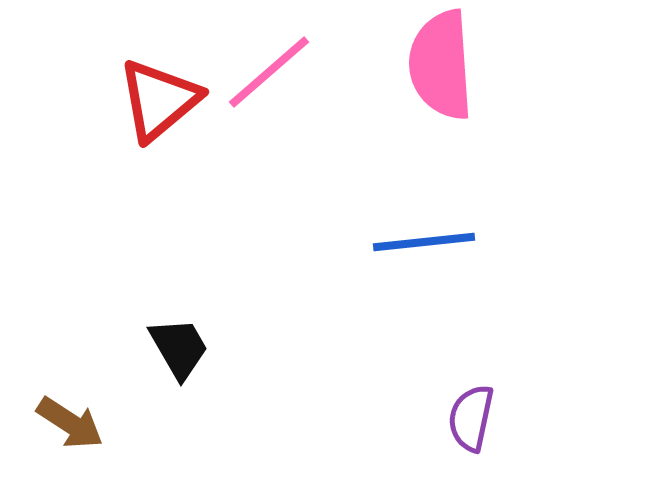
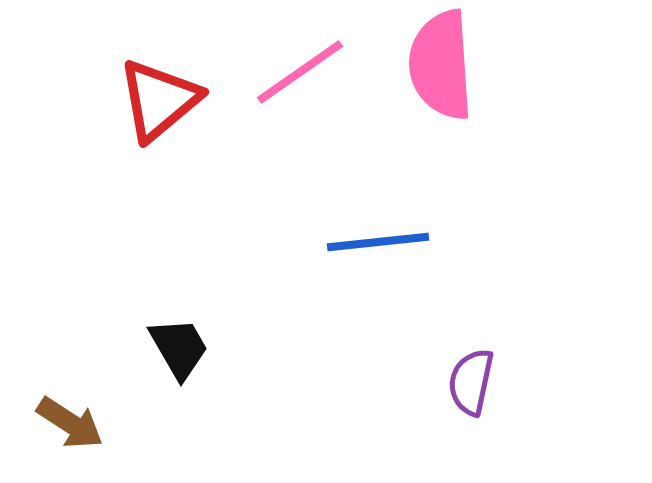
pink line: moved 31 px right; rotated 6 degrees clockwise
blue line: moved 46 px left
purple semicircle: moved 36 px up
